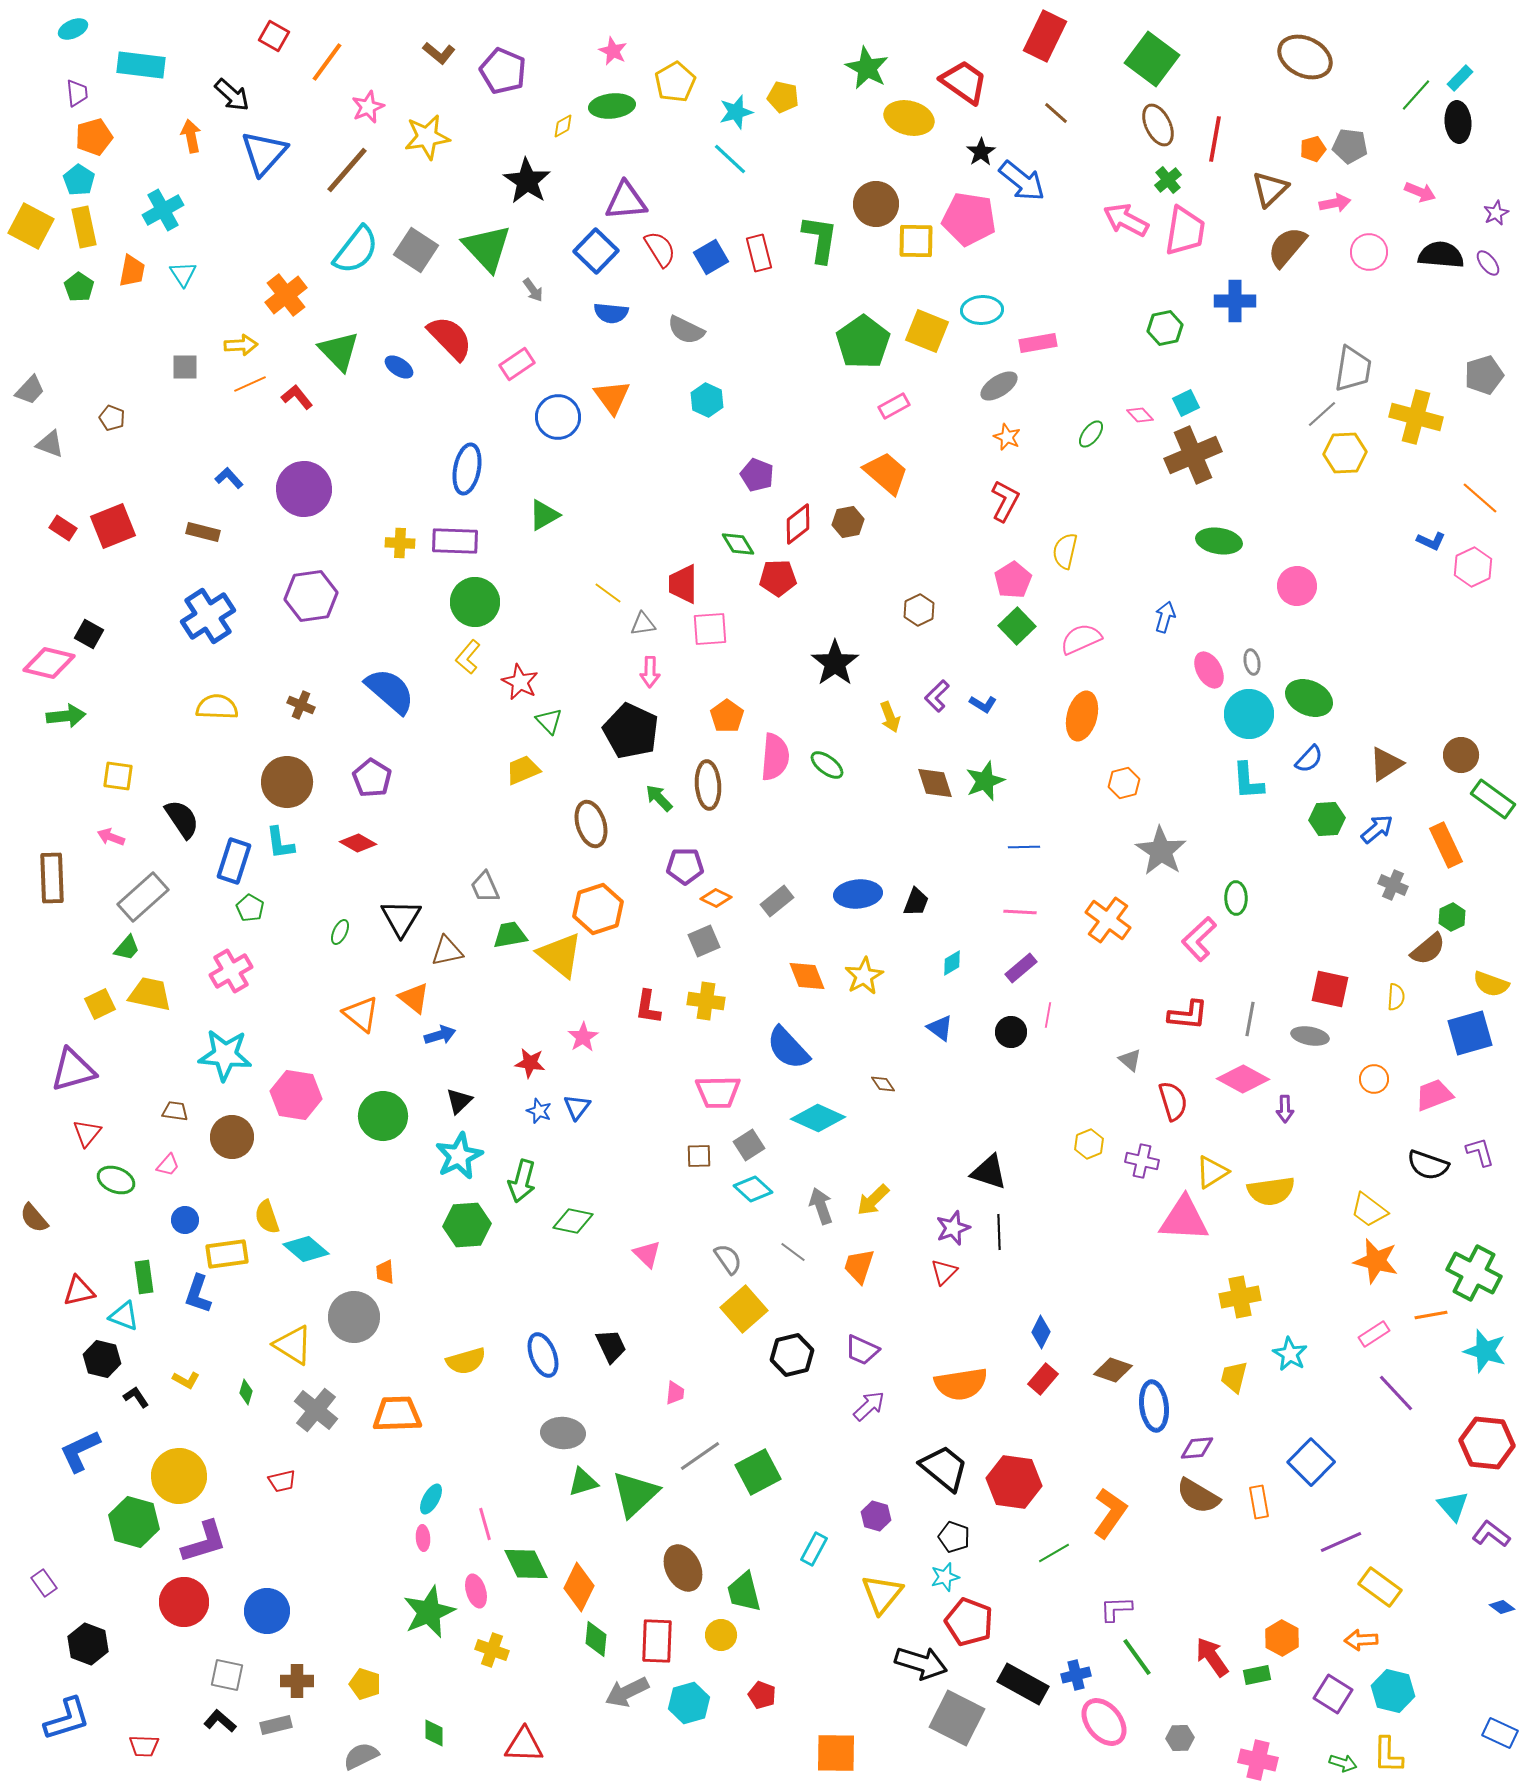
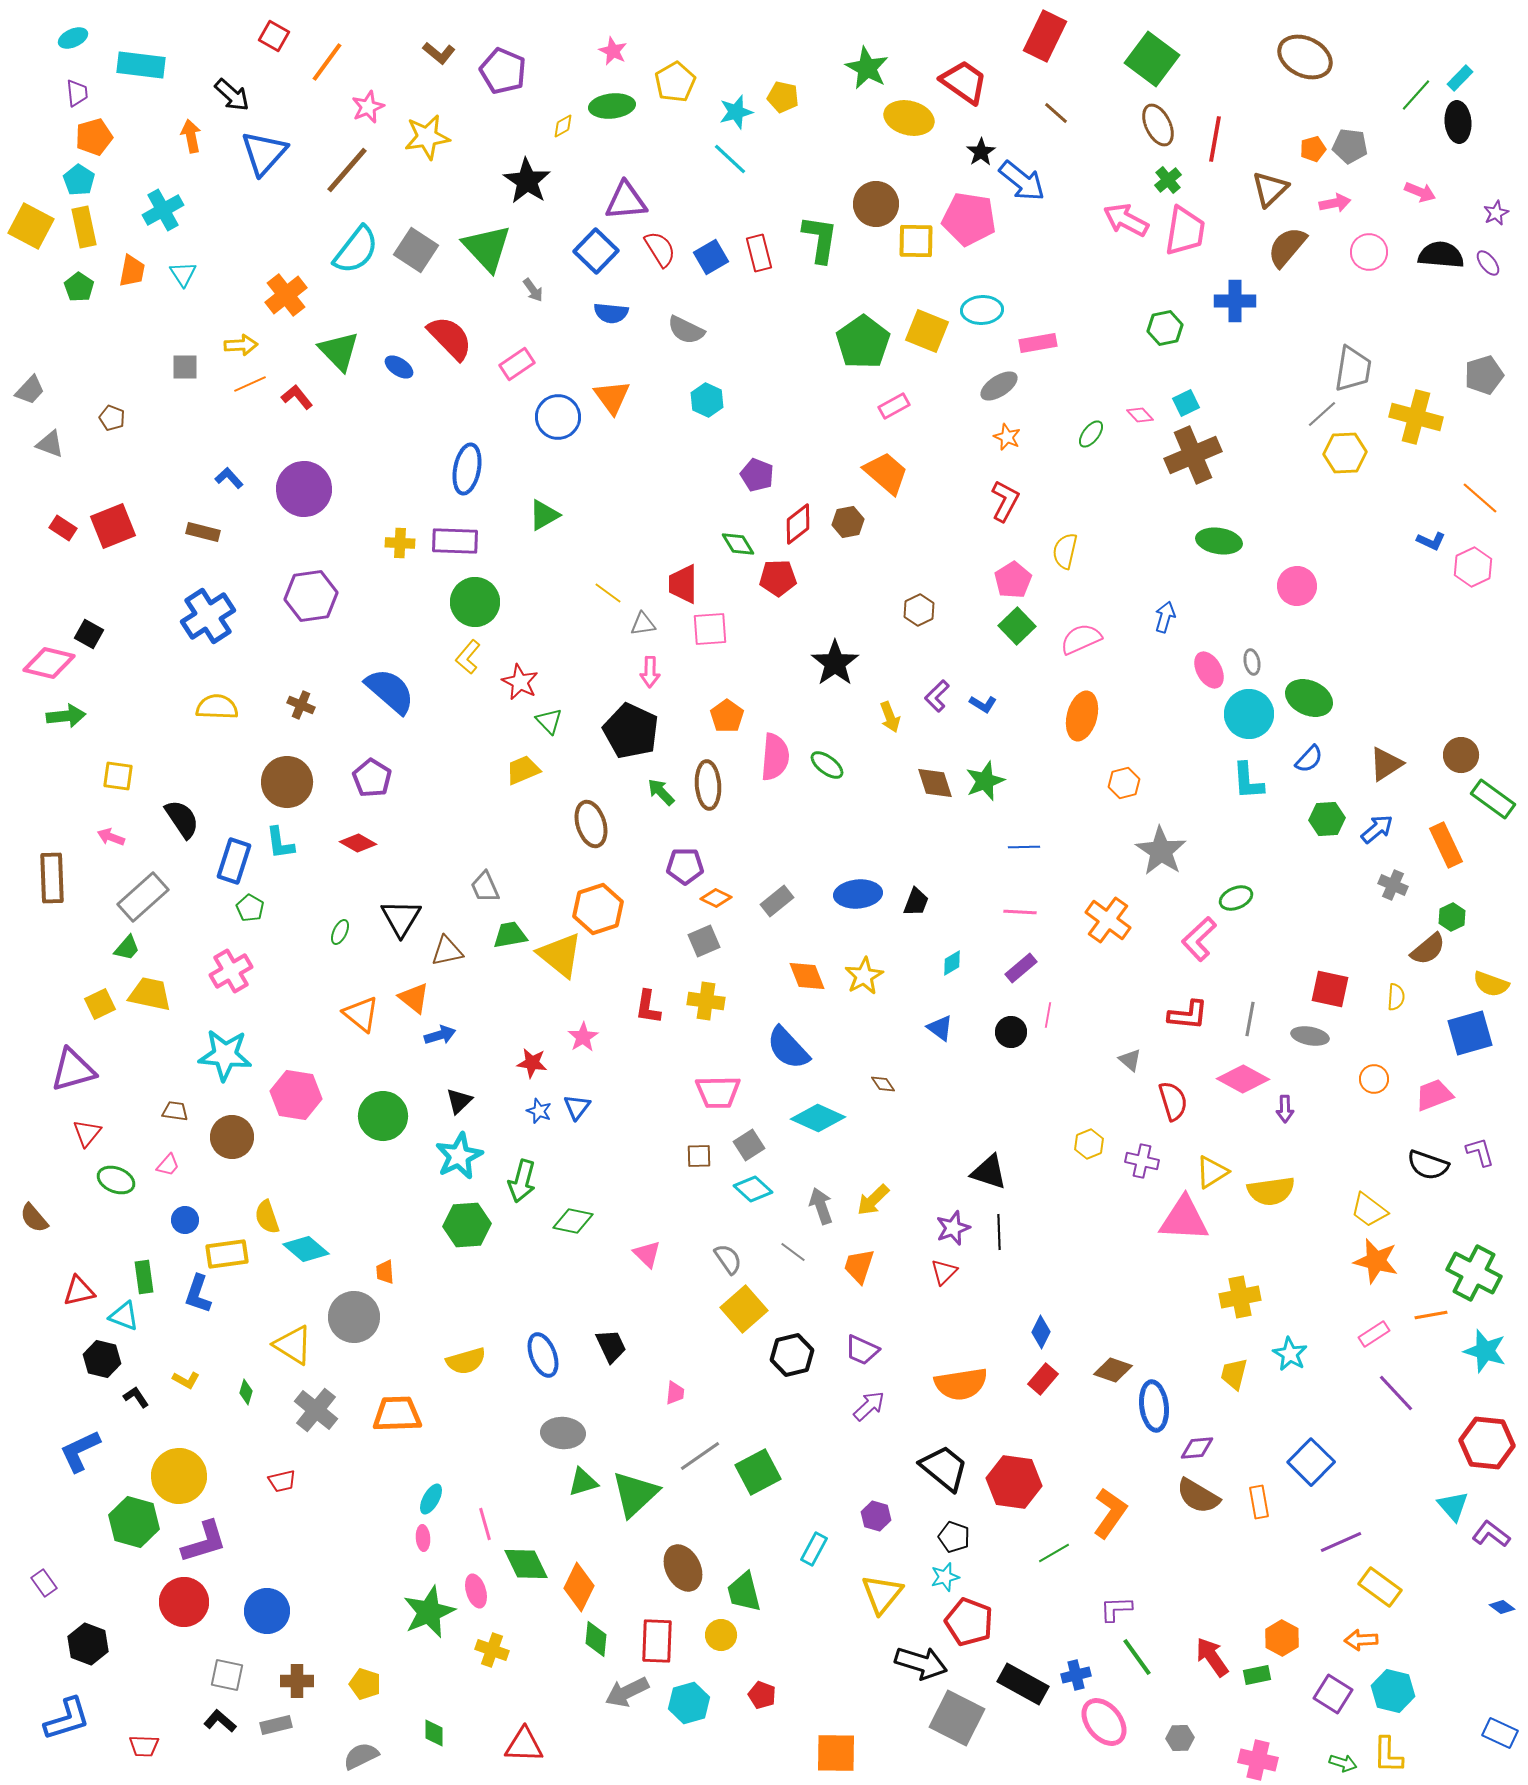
cyan ellipse at (73, 29): moved 9 px down
green arrow at (659, 798): moved 2 px right, 6 px up
green ellipse at (1236, 898): rotated 68 degrees clockwise
red star at (530, 1063): moved 2 px right
yellow trapezoid at (1234, 1377): moved 3 px up
